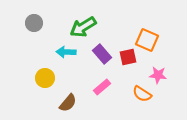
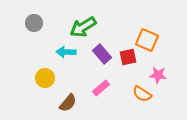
pink rectangle: moved 1 px left, 1 px down
